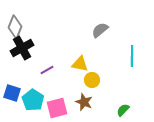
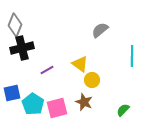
gray diamond: moved 2 px up
black cross: rotated 15 degrees clockwise
yellow triangle: rotated 24 degrees clockwise
blue square: rotated 30 degrees counterclockwise
cyan pentagon: moved 4 px down
